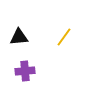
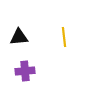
yellow line: rotated 42 degrees counterclockwise
